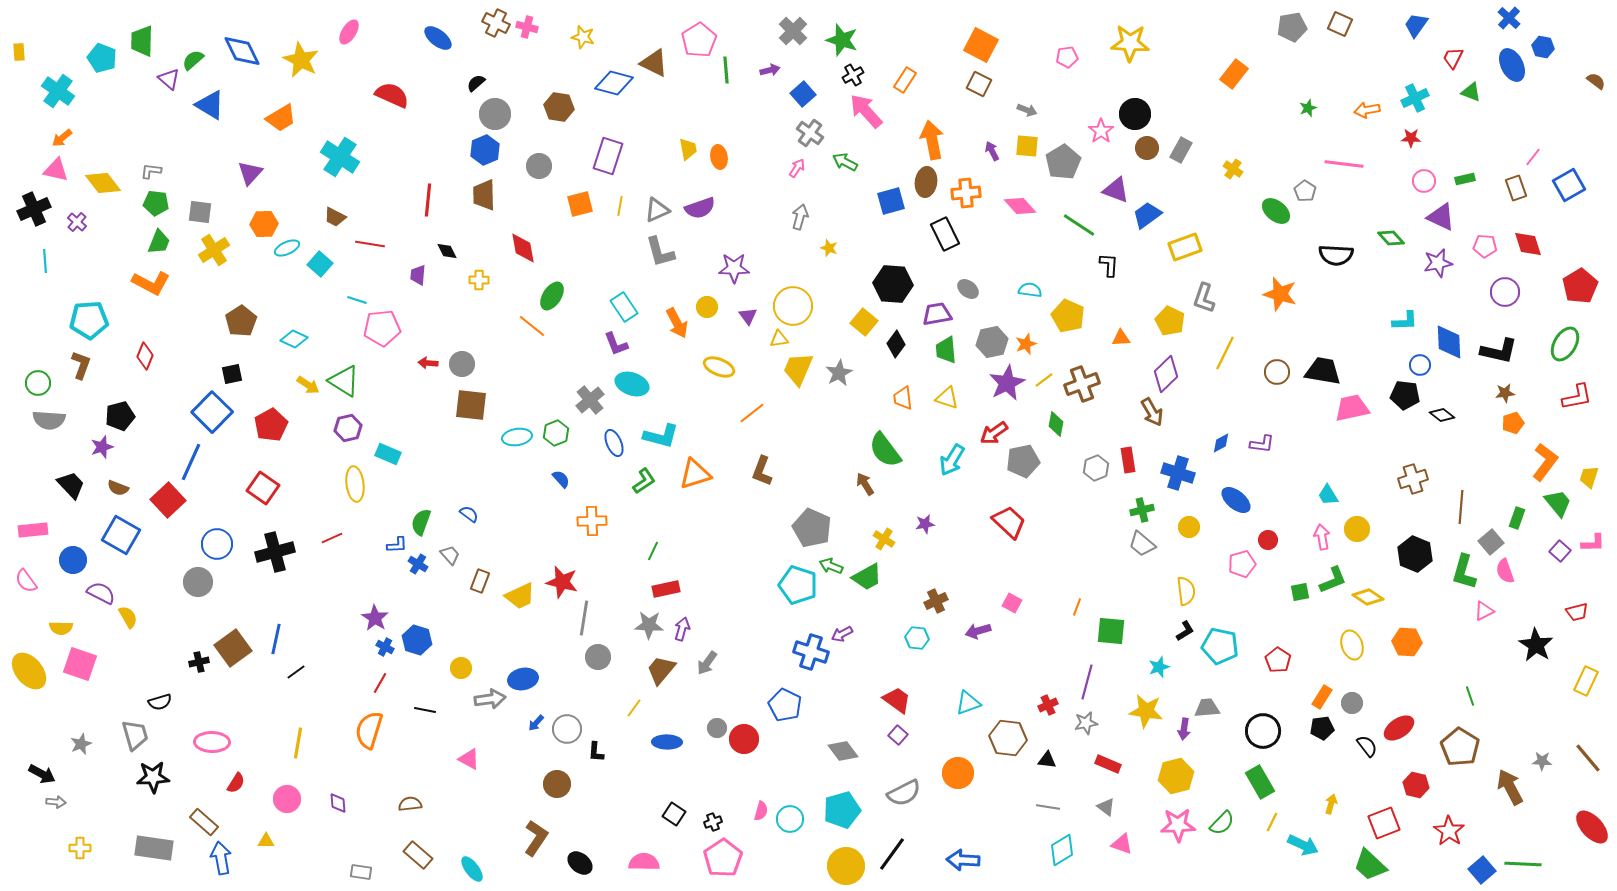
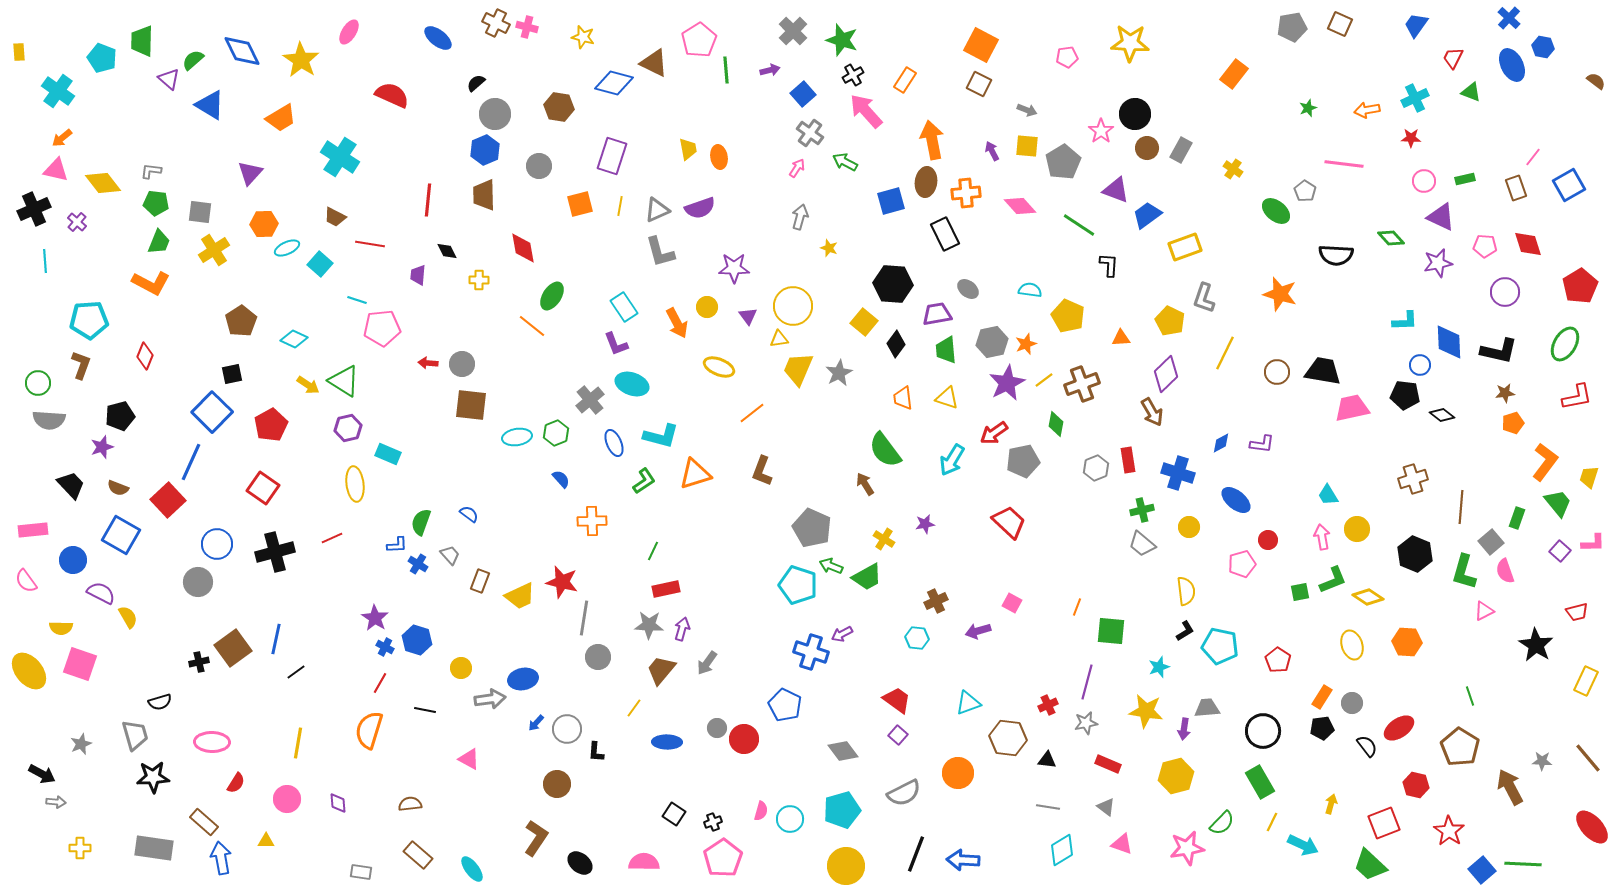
yellow star at (301, 60): rotated 6 degrees clockwise
purple rectangle at (608, 156): moved 4 px right
pink star at (1178, 825): moved 9 px right, 23 px down; rotated 8 degrees counterclockwise
black line at (892, 854): moved 24 px right; rotated 15 degrees counterclockwise
